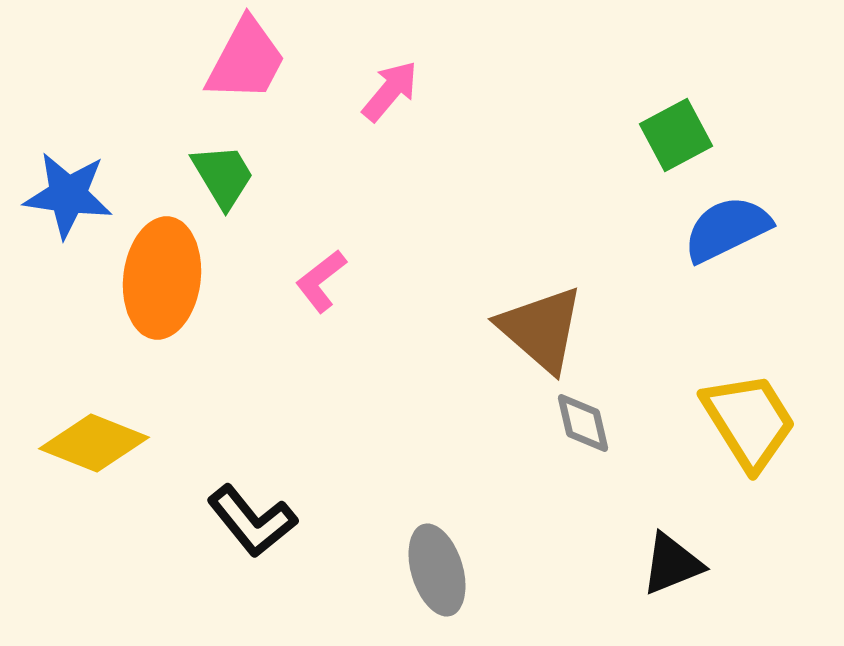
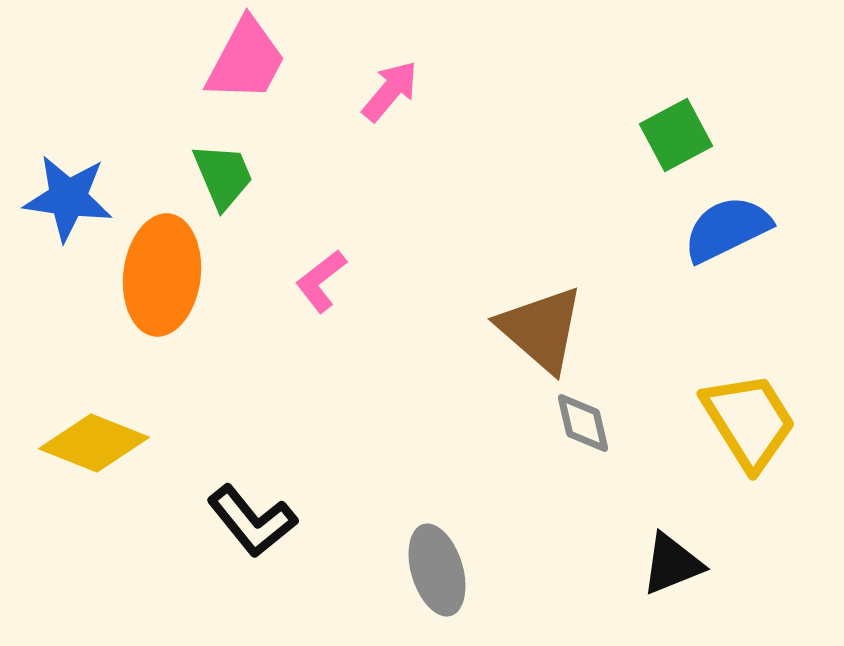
green trapezoid: rotated 8 degrees clockwise
blue star: moved 3 px down
orange ellipse: moved 3 px up
